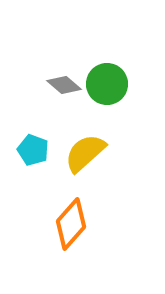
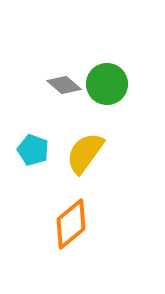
yellow semicircle: rotated 12 degrees counterclockwise
orange diamond: rotated 9 degrees clockwise
